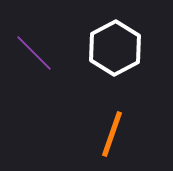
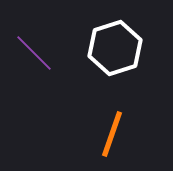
white hexagon: rotated 10 degrees clockwise
